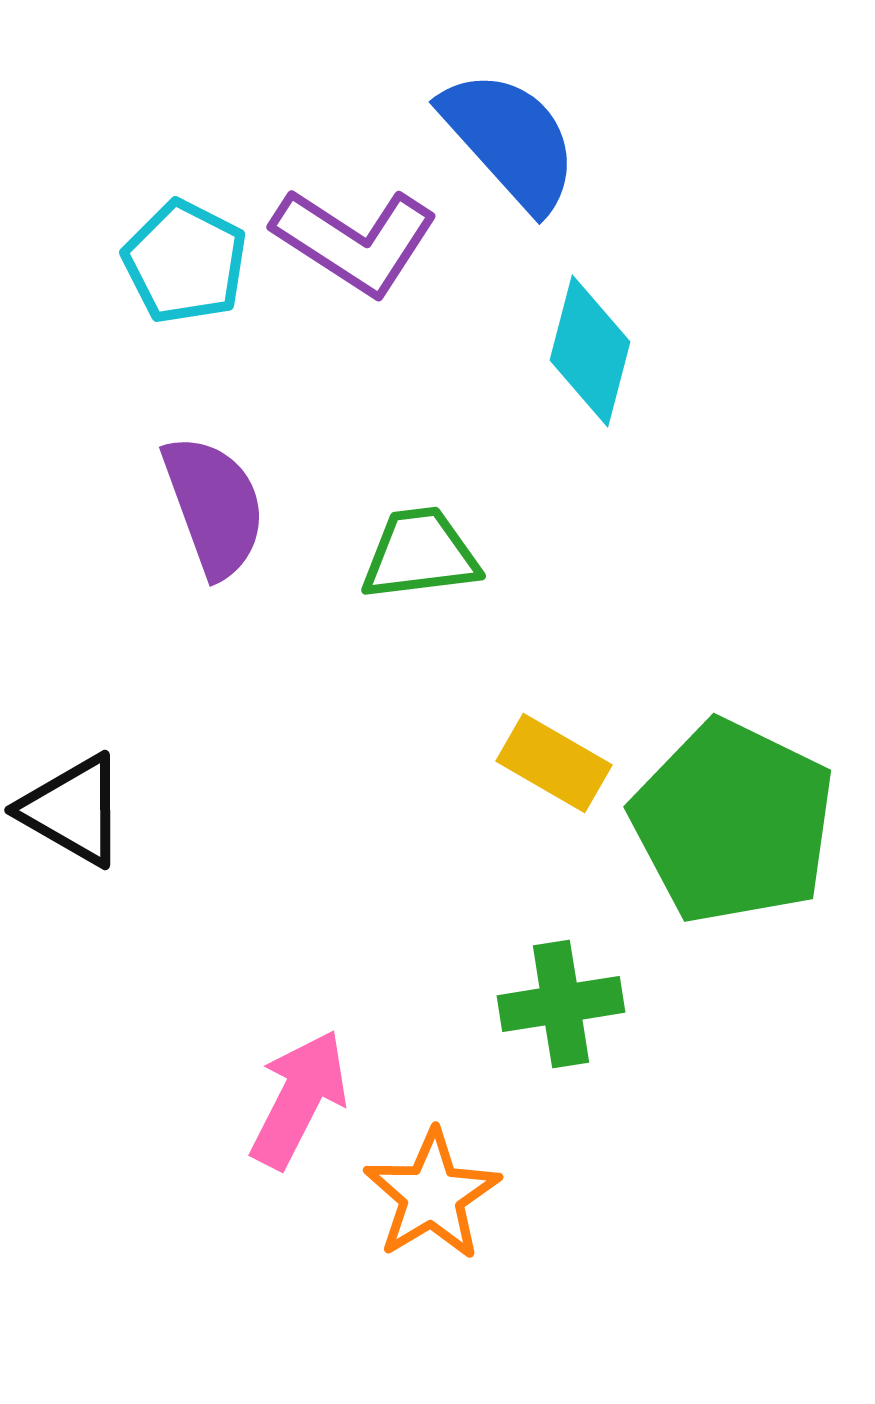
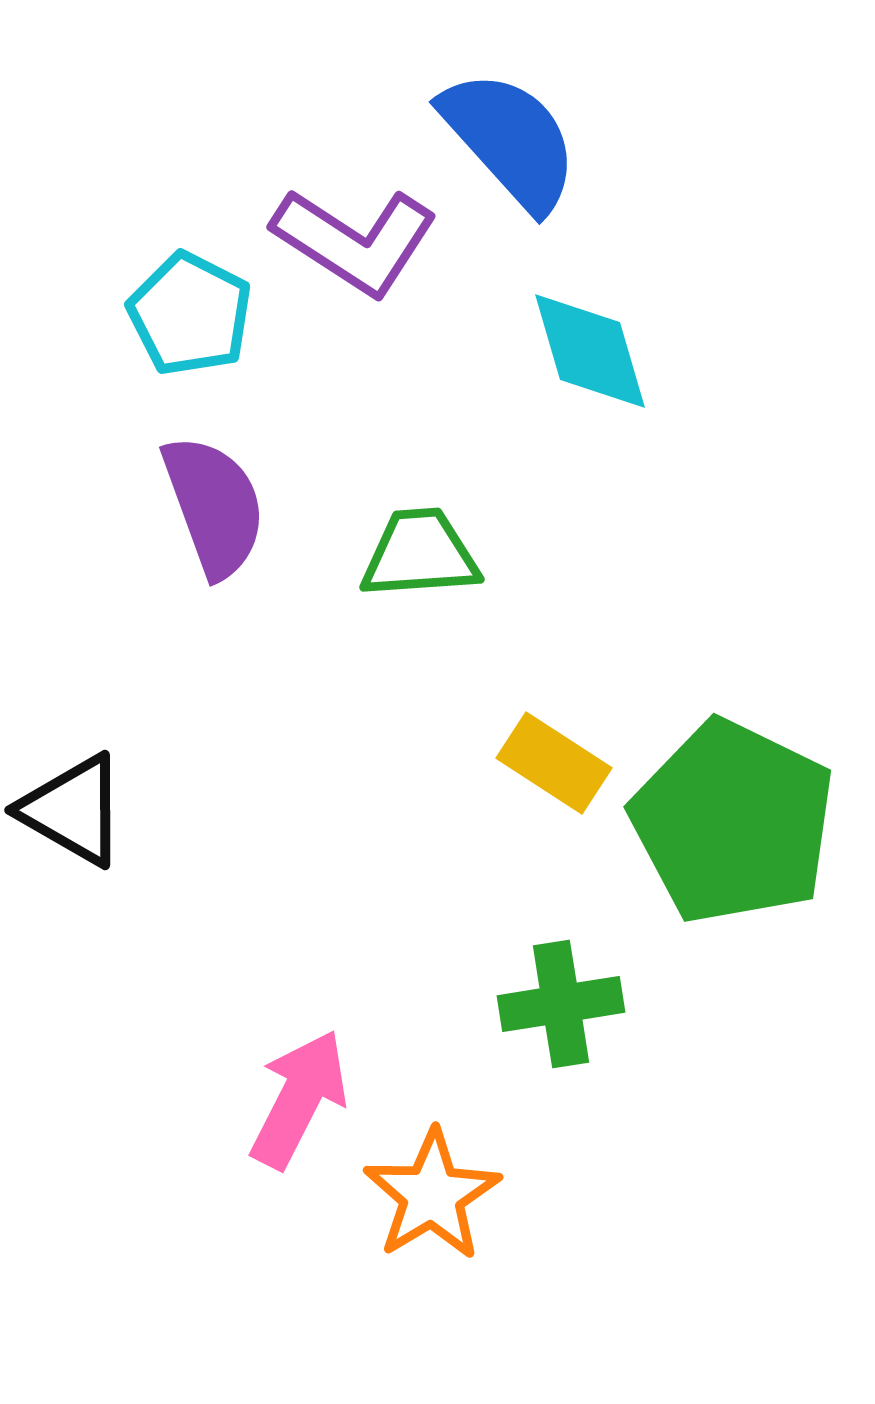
cyan pentagon: moved 5 px right, 52 px down
cyan diamond: rotated 31 degrees counterclockwise
green trapezoid: rotated 3 degrees clockwise
yellow rectangle: rotated 3 degrees clockwise
